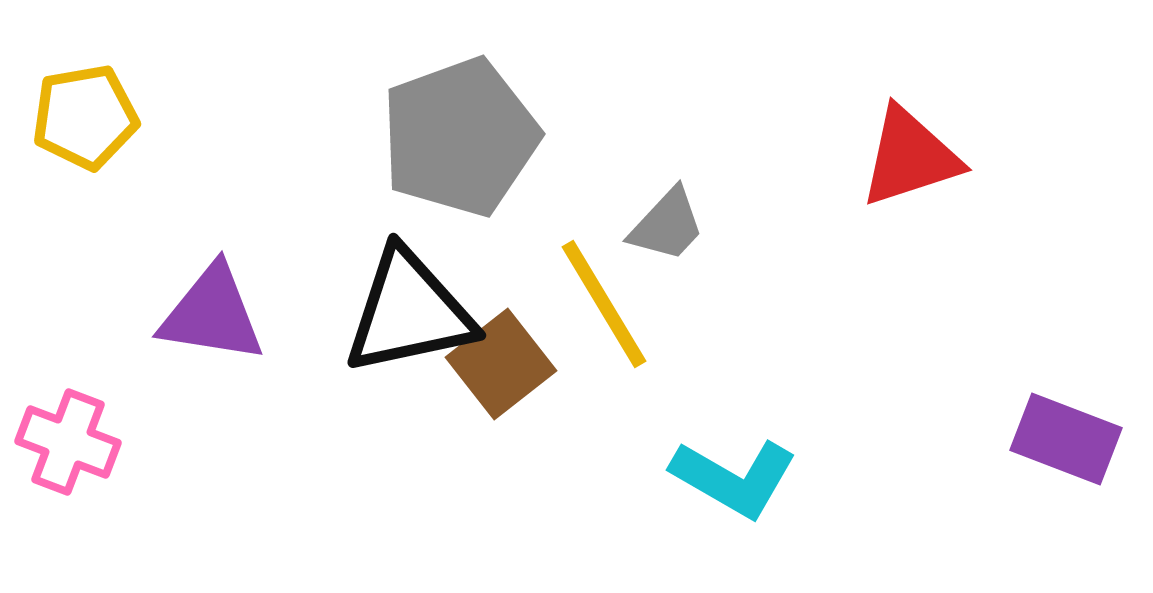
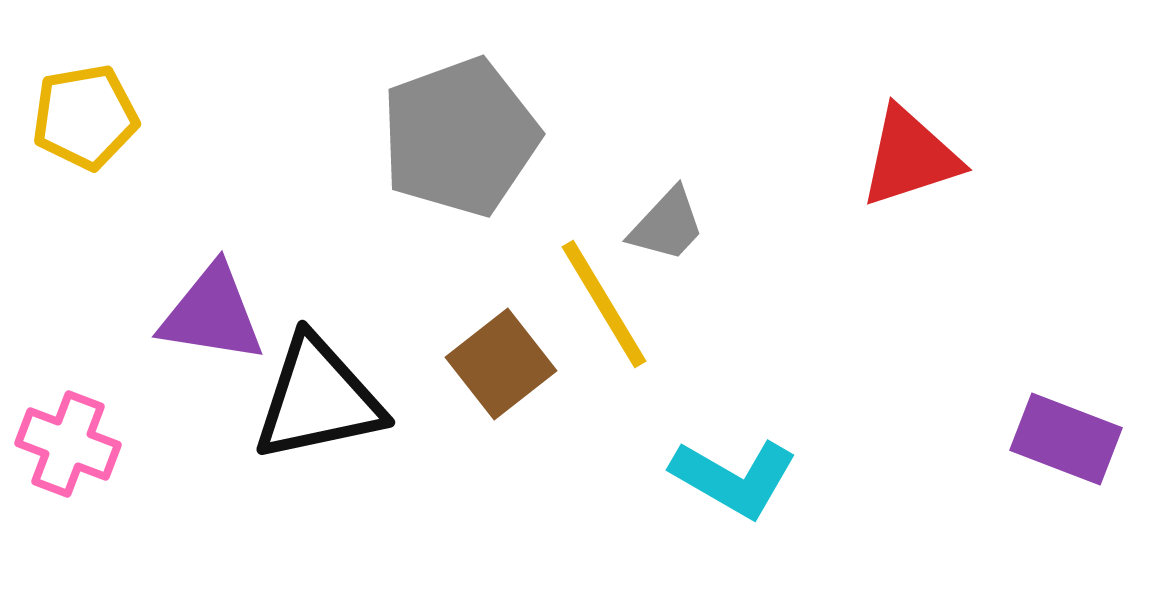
black triangle: moved 91 px left, 87 px down
pink cross: moved 2 px down
